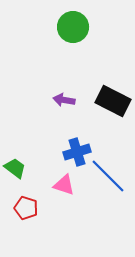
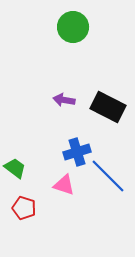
black rectangle: moved 5 px left, 6 px down
red pentagon: moved 2 px left
